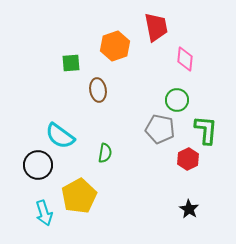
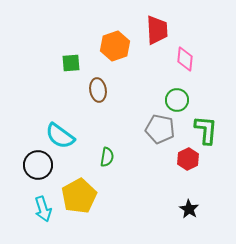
red trapezoid: moved 1 px right, 3 px down; rotated 8 degrees clockwise
green semicircle: moved 2 px right, 4 px down
cyan arrow: moved 1 px left, 4 px up
